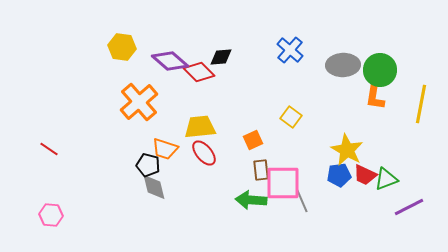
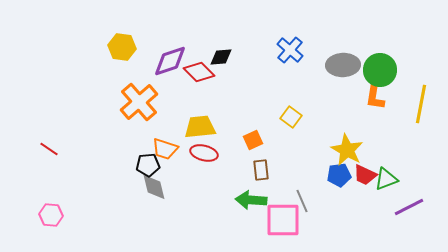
purple diamond: rotated 60 degrees counterclockwise
red ellipse: rotated 36 degrees counterclockwise
black pentagon: rotated 20 degrees counterclockwise
pink square: moved 37 px down
